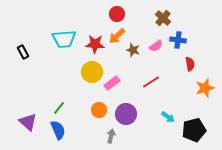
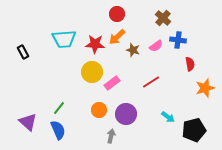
orange arrow: moved 1 px down
